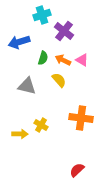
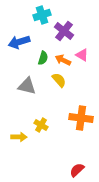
pink triangle: moved 5 px up
yellow arrow: moved 1 px left, 3 px down
